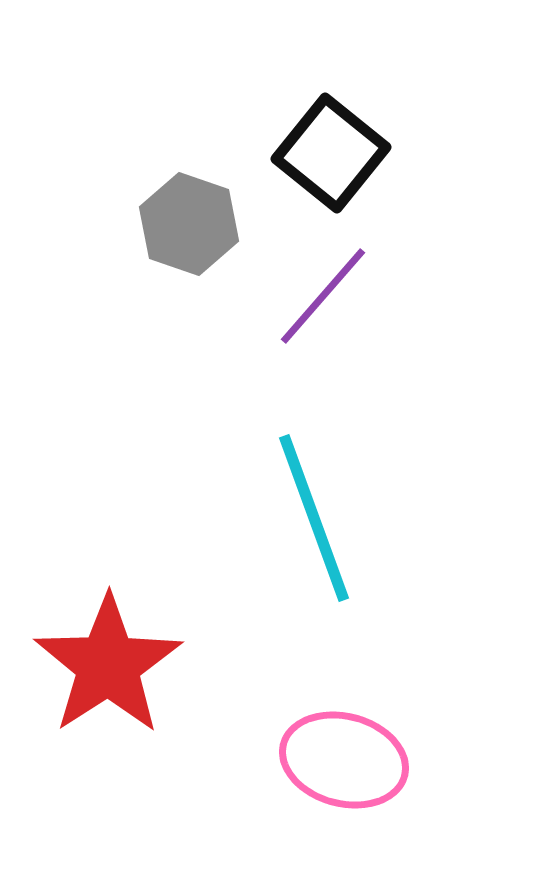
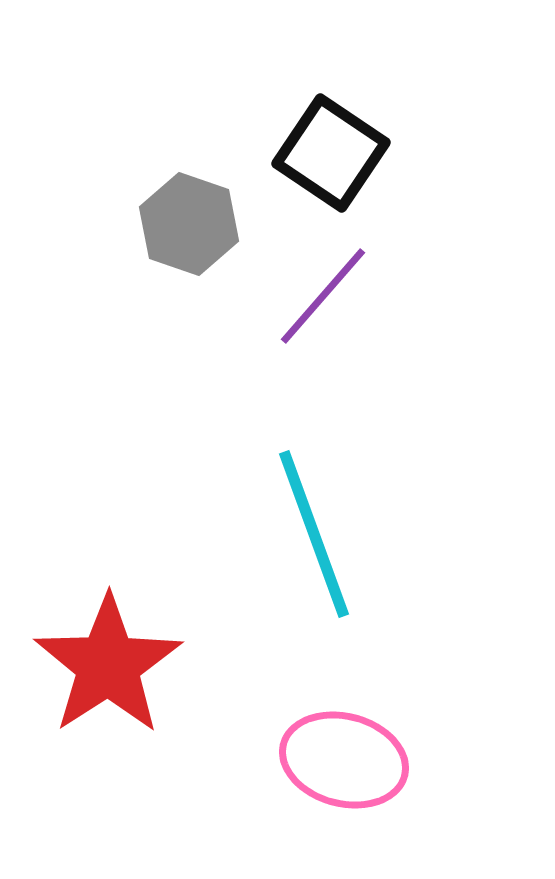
black square: rotated 5 degrees counterclockwise
cyan line: moved 16 px down
